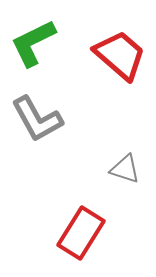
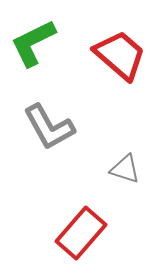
gray L-shape: moved 12 px right, 8 px down
red rectangle: rotated 9 degrees clockwise
